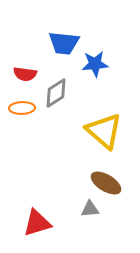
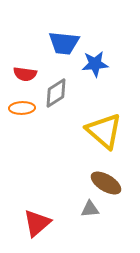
red triangle: rotated 24 degrees counterclockwise
